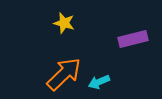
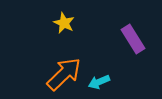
yellow star: rotated 10 degrees clockwise
purple rectangle: rotated 72 degrees clockwise
